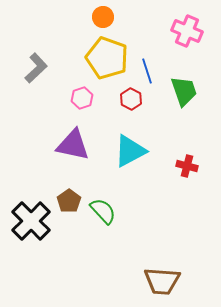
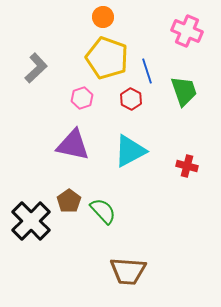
brown trapezoid: moved 34 px left, 10 px up
